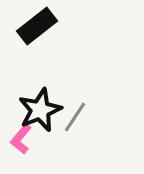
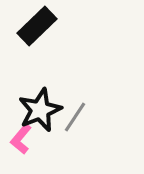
black rectangle: rotated 6 degrees counterclockwise
